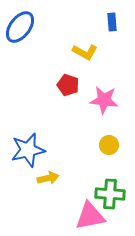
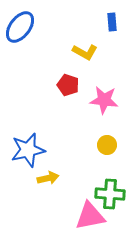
yellow circle: moved 2 px left
